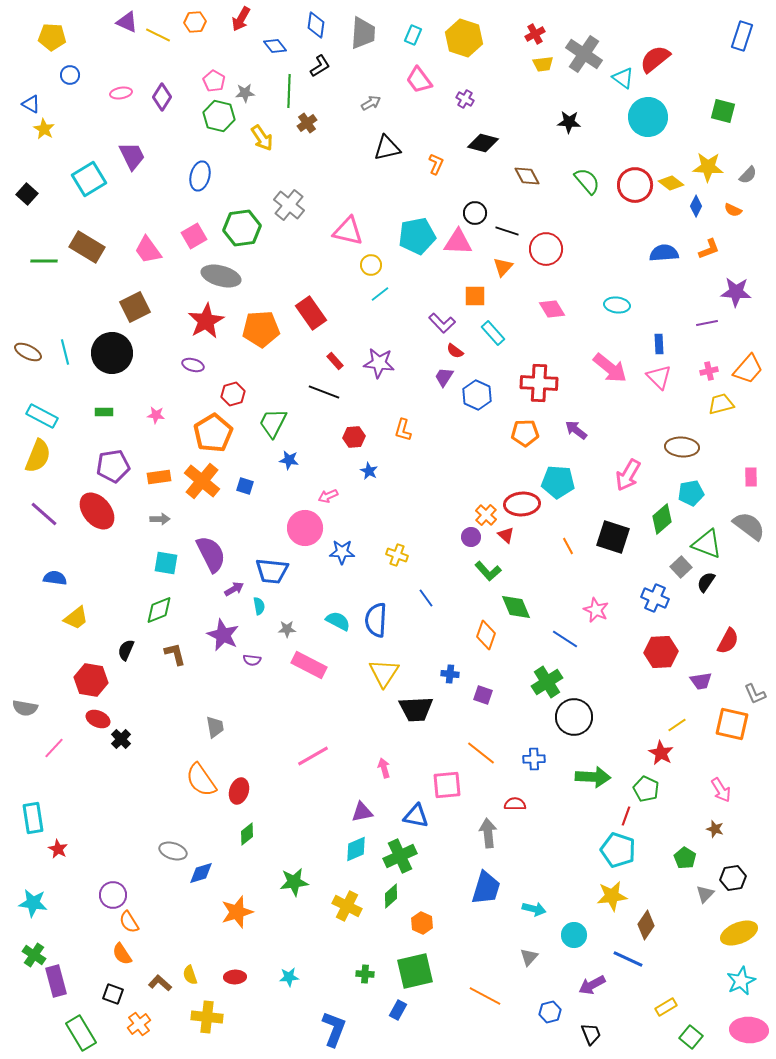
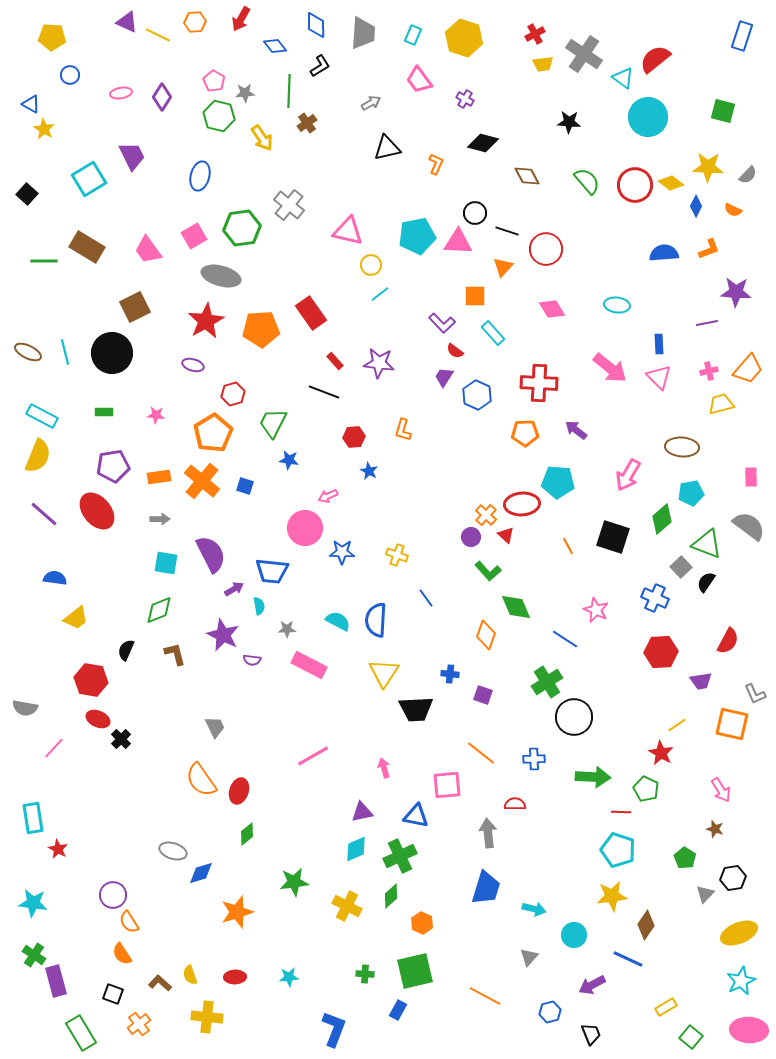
blue diamond at (316, 25): rotated 8 degrees counterclockwise
gray trapezoid at (215, 727): rotated 15 degrees counterclockwise
red line at (626, 816): moved 5 px left, 4 px up; rotated 72 degrees clockwise
